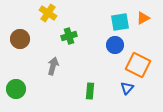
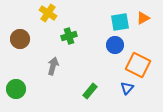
green rectangle: rotated 35 degrees clockwise
